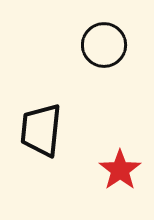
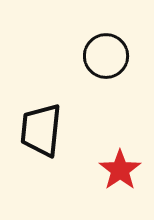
black circle: moved 2 px right, 11 px down
